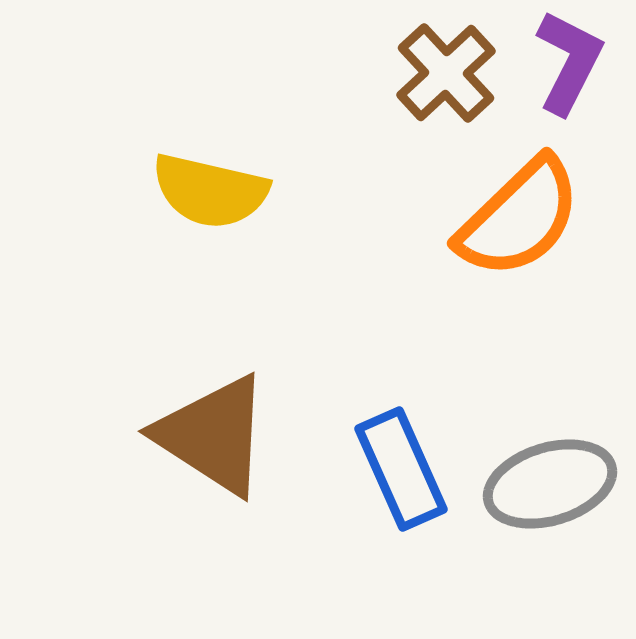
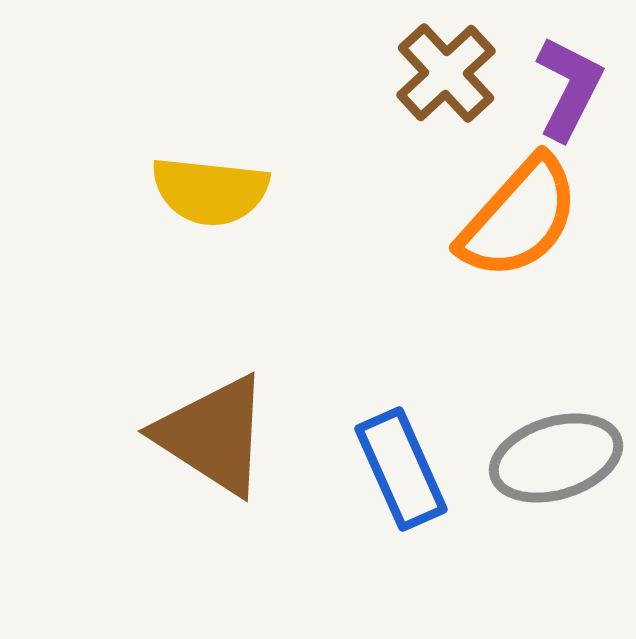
purple L-shape: moved 26 px down
yellow semicircle: rotated 7 degrees counterclockwise
orange semicircle: rotated 4 degrees counterclockwise
gray ellipse: moved 6 px right, 26 px up
